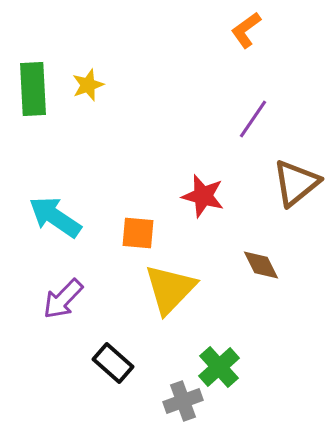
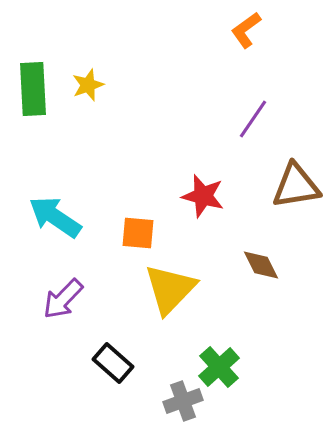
brown triangle: moved 3 px down; rotated 30 degrees clockwise
